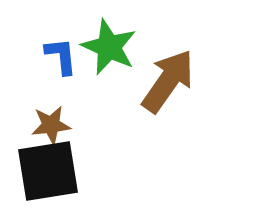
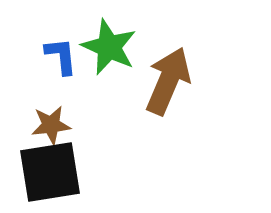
brown arrow: rotated 12 degrees counterclockwise
black square: moved 2 px right, 1 px down
